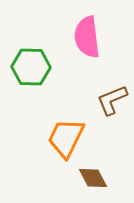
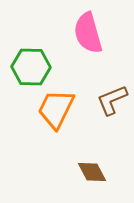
pink semicircle: moved 1 px right, 4 px up; rotated 9 degrees counterclockwise
orange trapezoid: moved 10 px left, 29 px up
brown diamond: moved 1 px left, 6 px up
